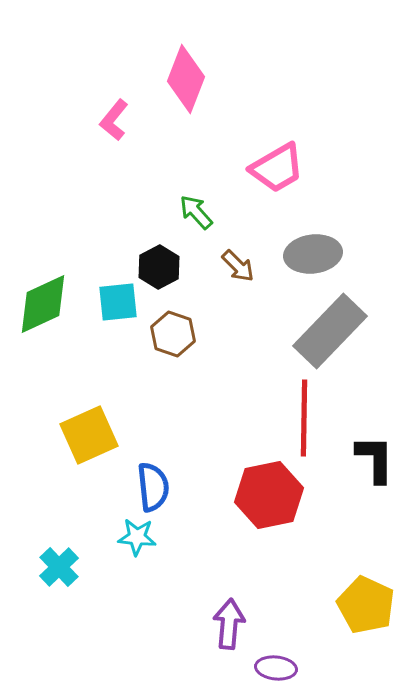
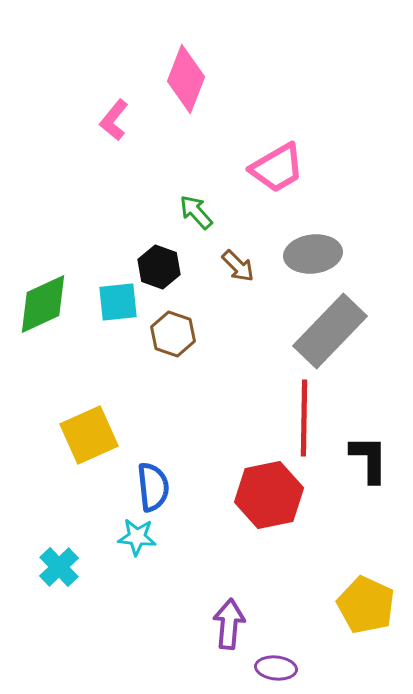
black hexagon: rotated 12 degrees counterclockwise
black L-shape: moved 6 px left
